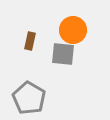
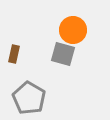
brown rectangle: moved 16 px left, 13 px down
gray square: rotated 10 degrees clockwise
